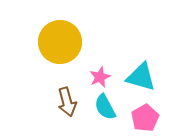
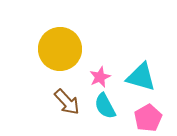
yellow circle: moved 7 px down
brown arrow: rotated 28 degrees counterclockwise
cyan semicircle: moved 1 px up
pink pentagon: moved 3 px right
